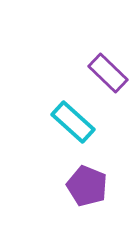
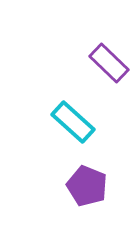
purple rectangle: moved 1 px right, 10 px up
